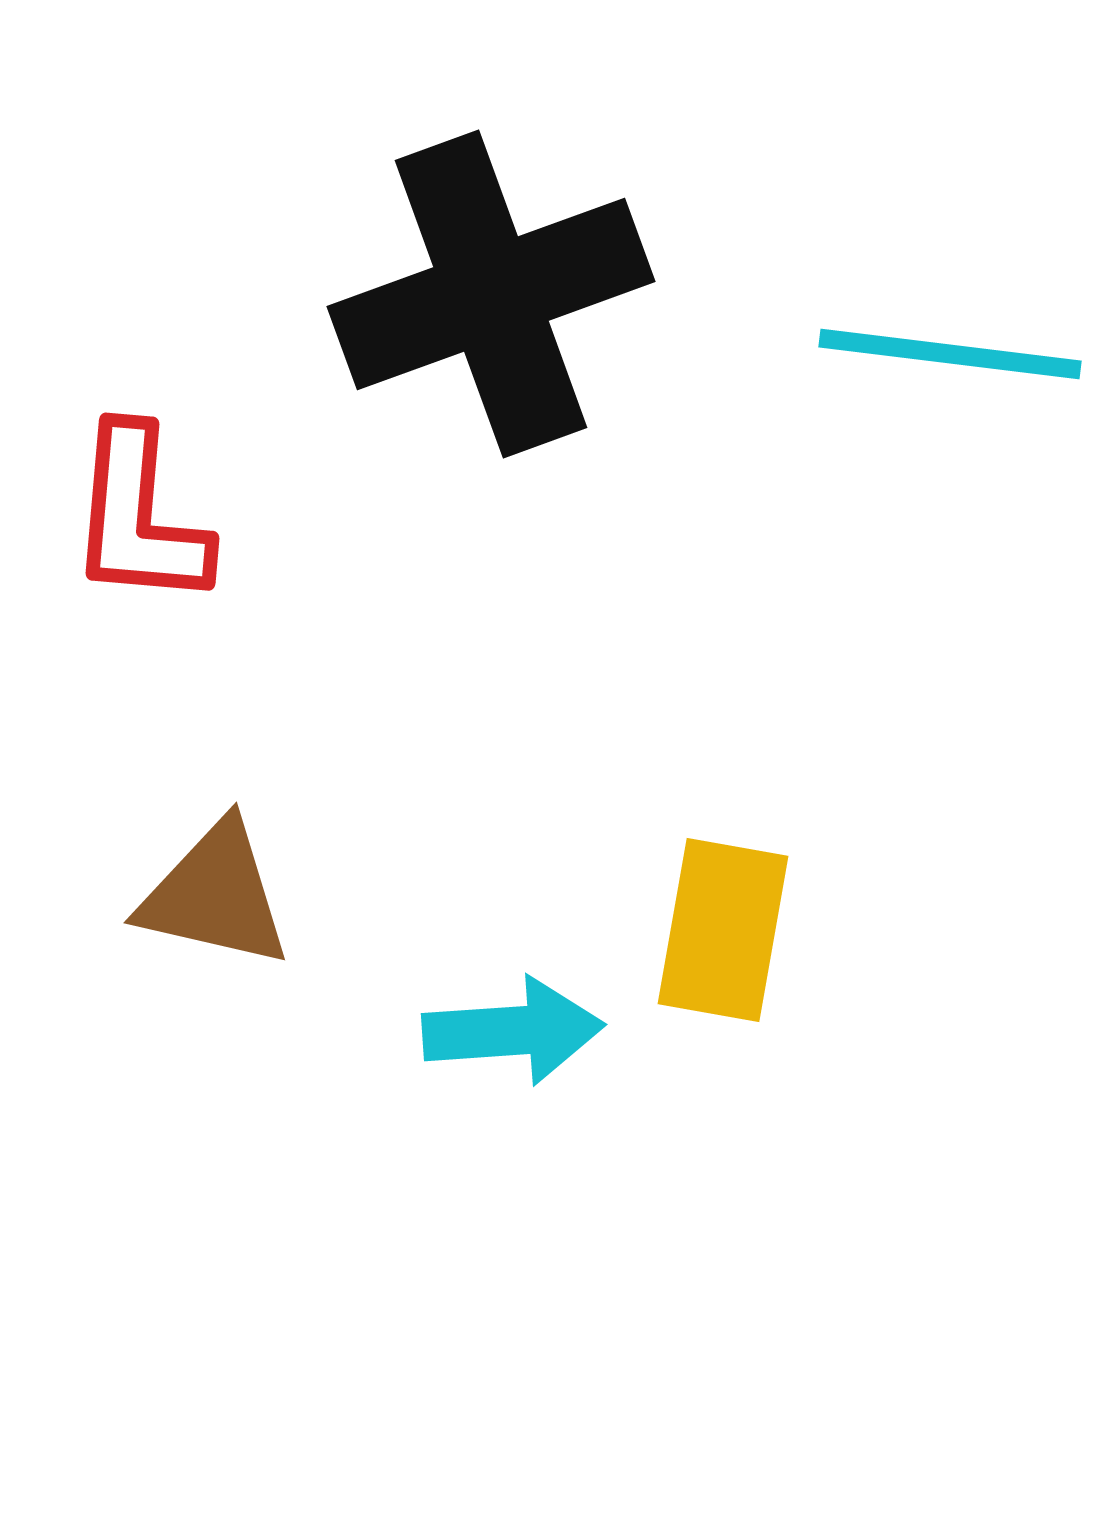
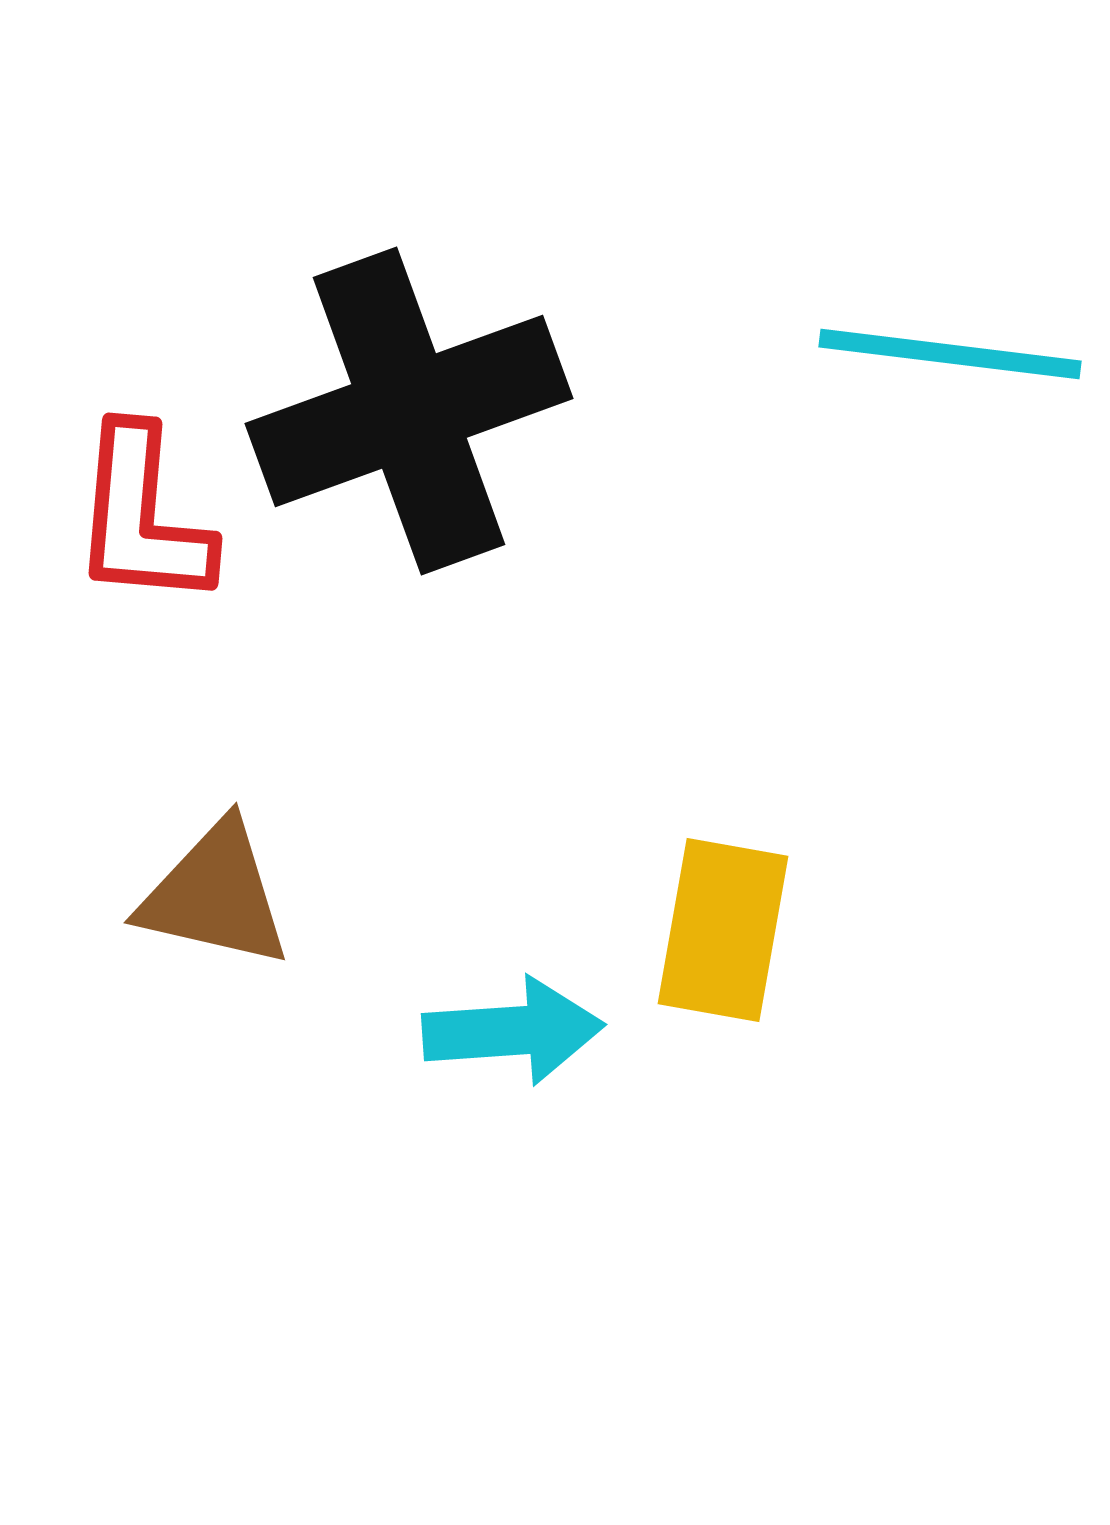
black cross: moved 82 px left, 117 px down
red L-shape: moved 3 px right
